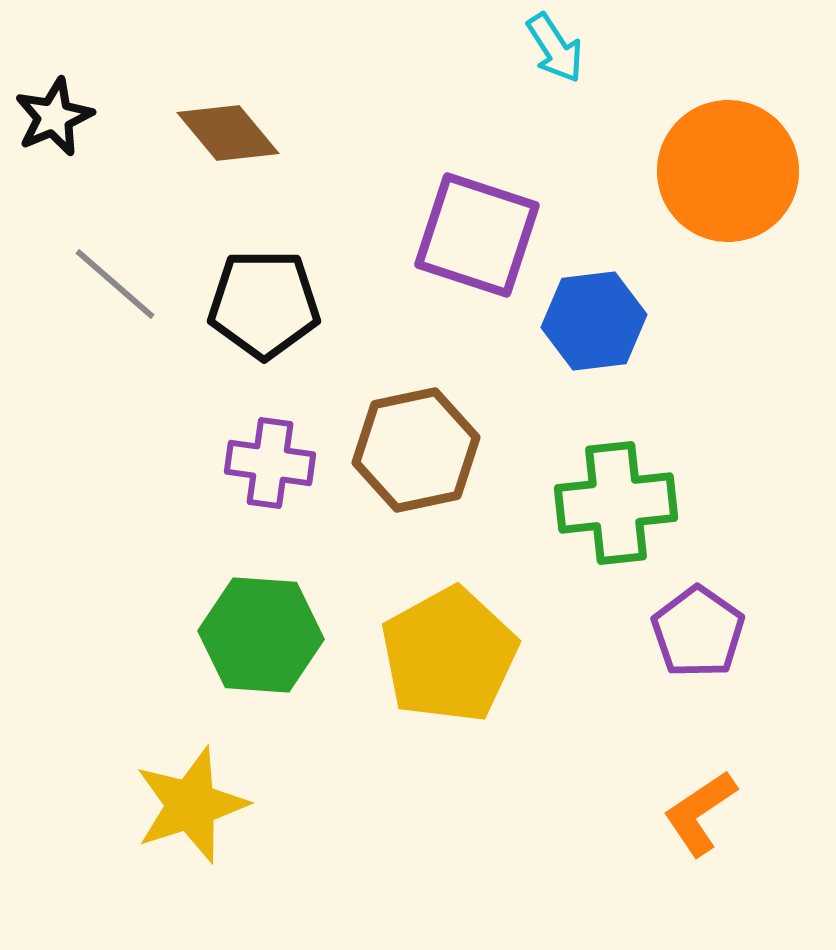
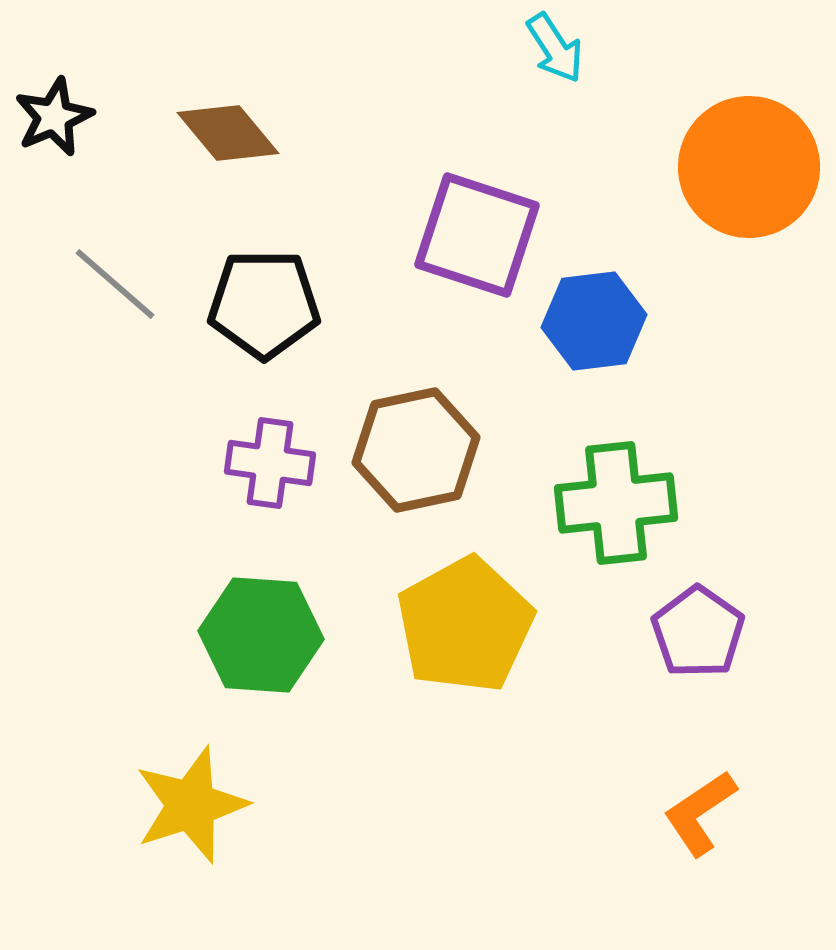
orange circle: moved 21 px right, 4 px up
yellow pentagon: moved 16 px right, 30 px up
